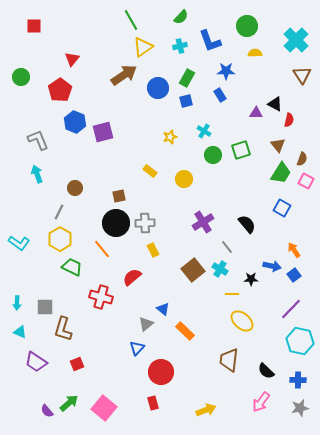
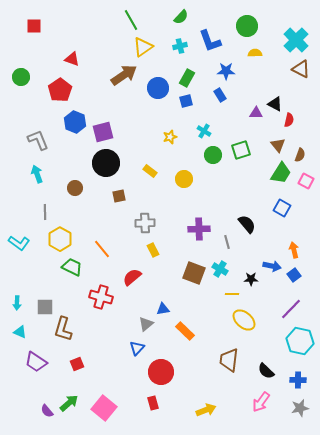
red triangle at (72, 59): rotated 49 degrees counterclockwise
brown triangle at (302, 75): moved 1 px left, 6 px up; rotated 30 degrees counterclockwise
brown semicircle at (302, 159): moved 2 px left, 4 px up
gray line at (59, 212): moved 14 px left; rotated 28 degrees counterclockwise
purple cross at (203, 222): moved 4 px left, 7 px down; rotated 30 degrees clockwise
black circle at (116, 223): moved 10 px left, 60 px up
gray line at (227, 247): moved 5 px up; rotated 24 degrees clockwise
orange arrow at (294, 250): rotated 21 degrees clockwise
brown square at (193, 270): moved 1 px right, 3 px down; rotated 30 degrees counterclockwise
blue triangle at (163, 309): rotated 48 degrees counterclockwise
yellow ellipse at (242, 321): moved 2 px right, 1 px up
